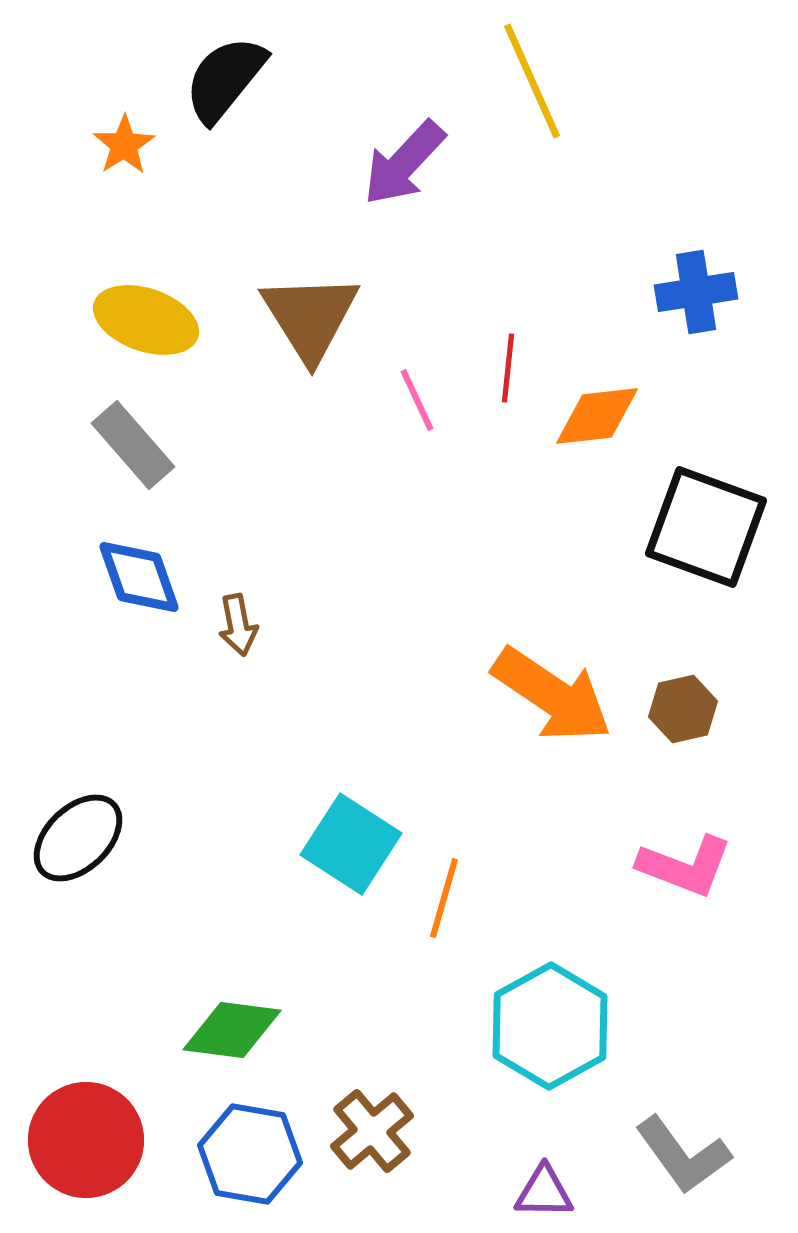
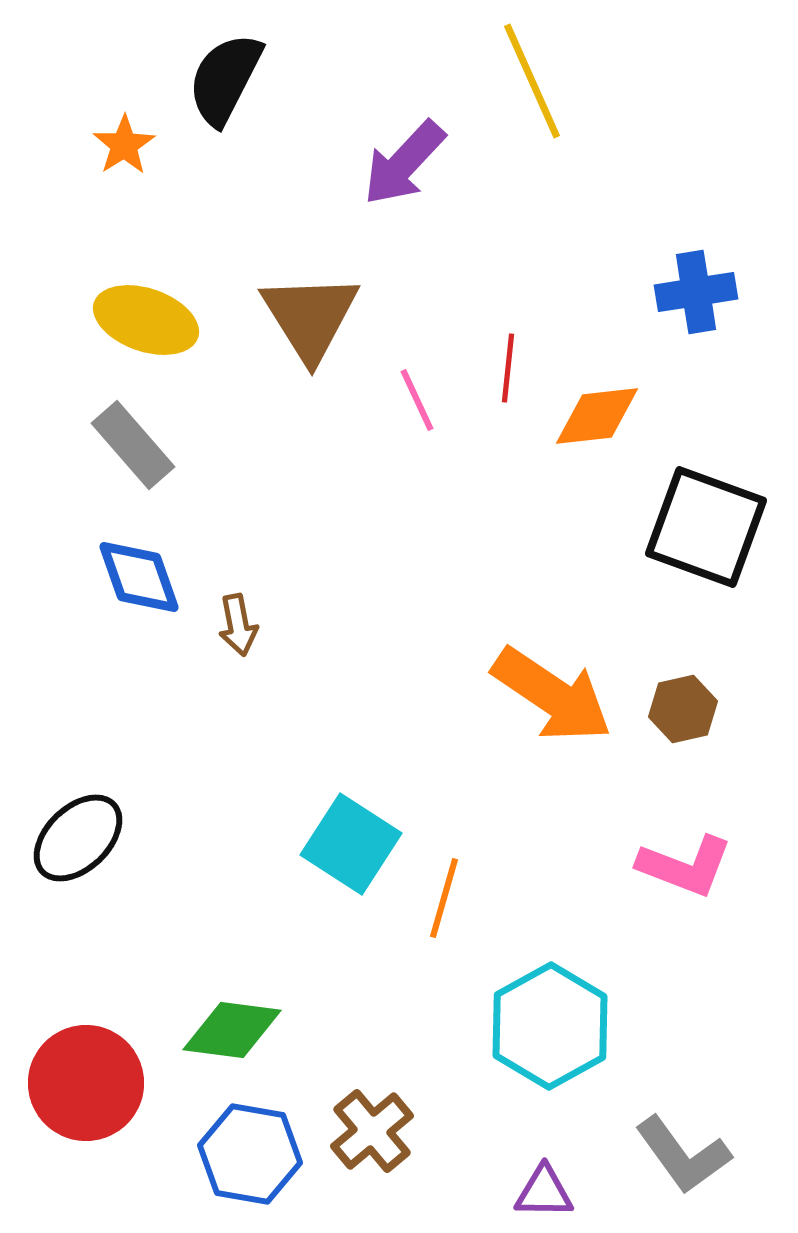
black semicircle: rotated 12 degrees counterclockwise
red circle: moved 57 px up
